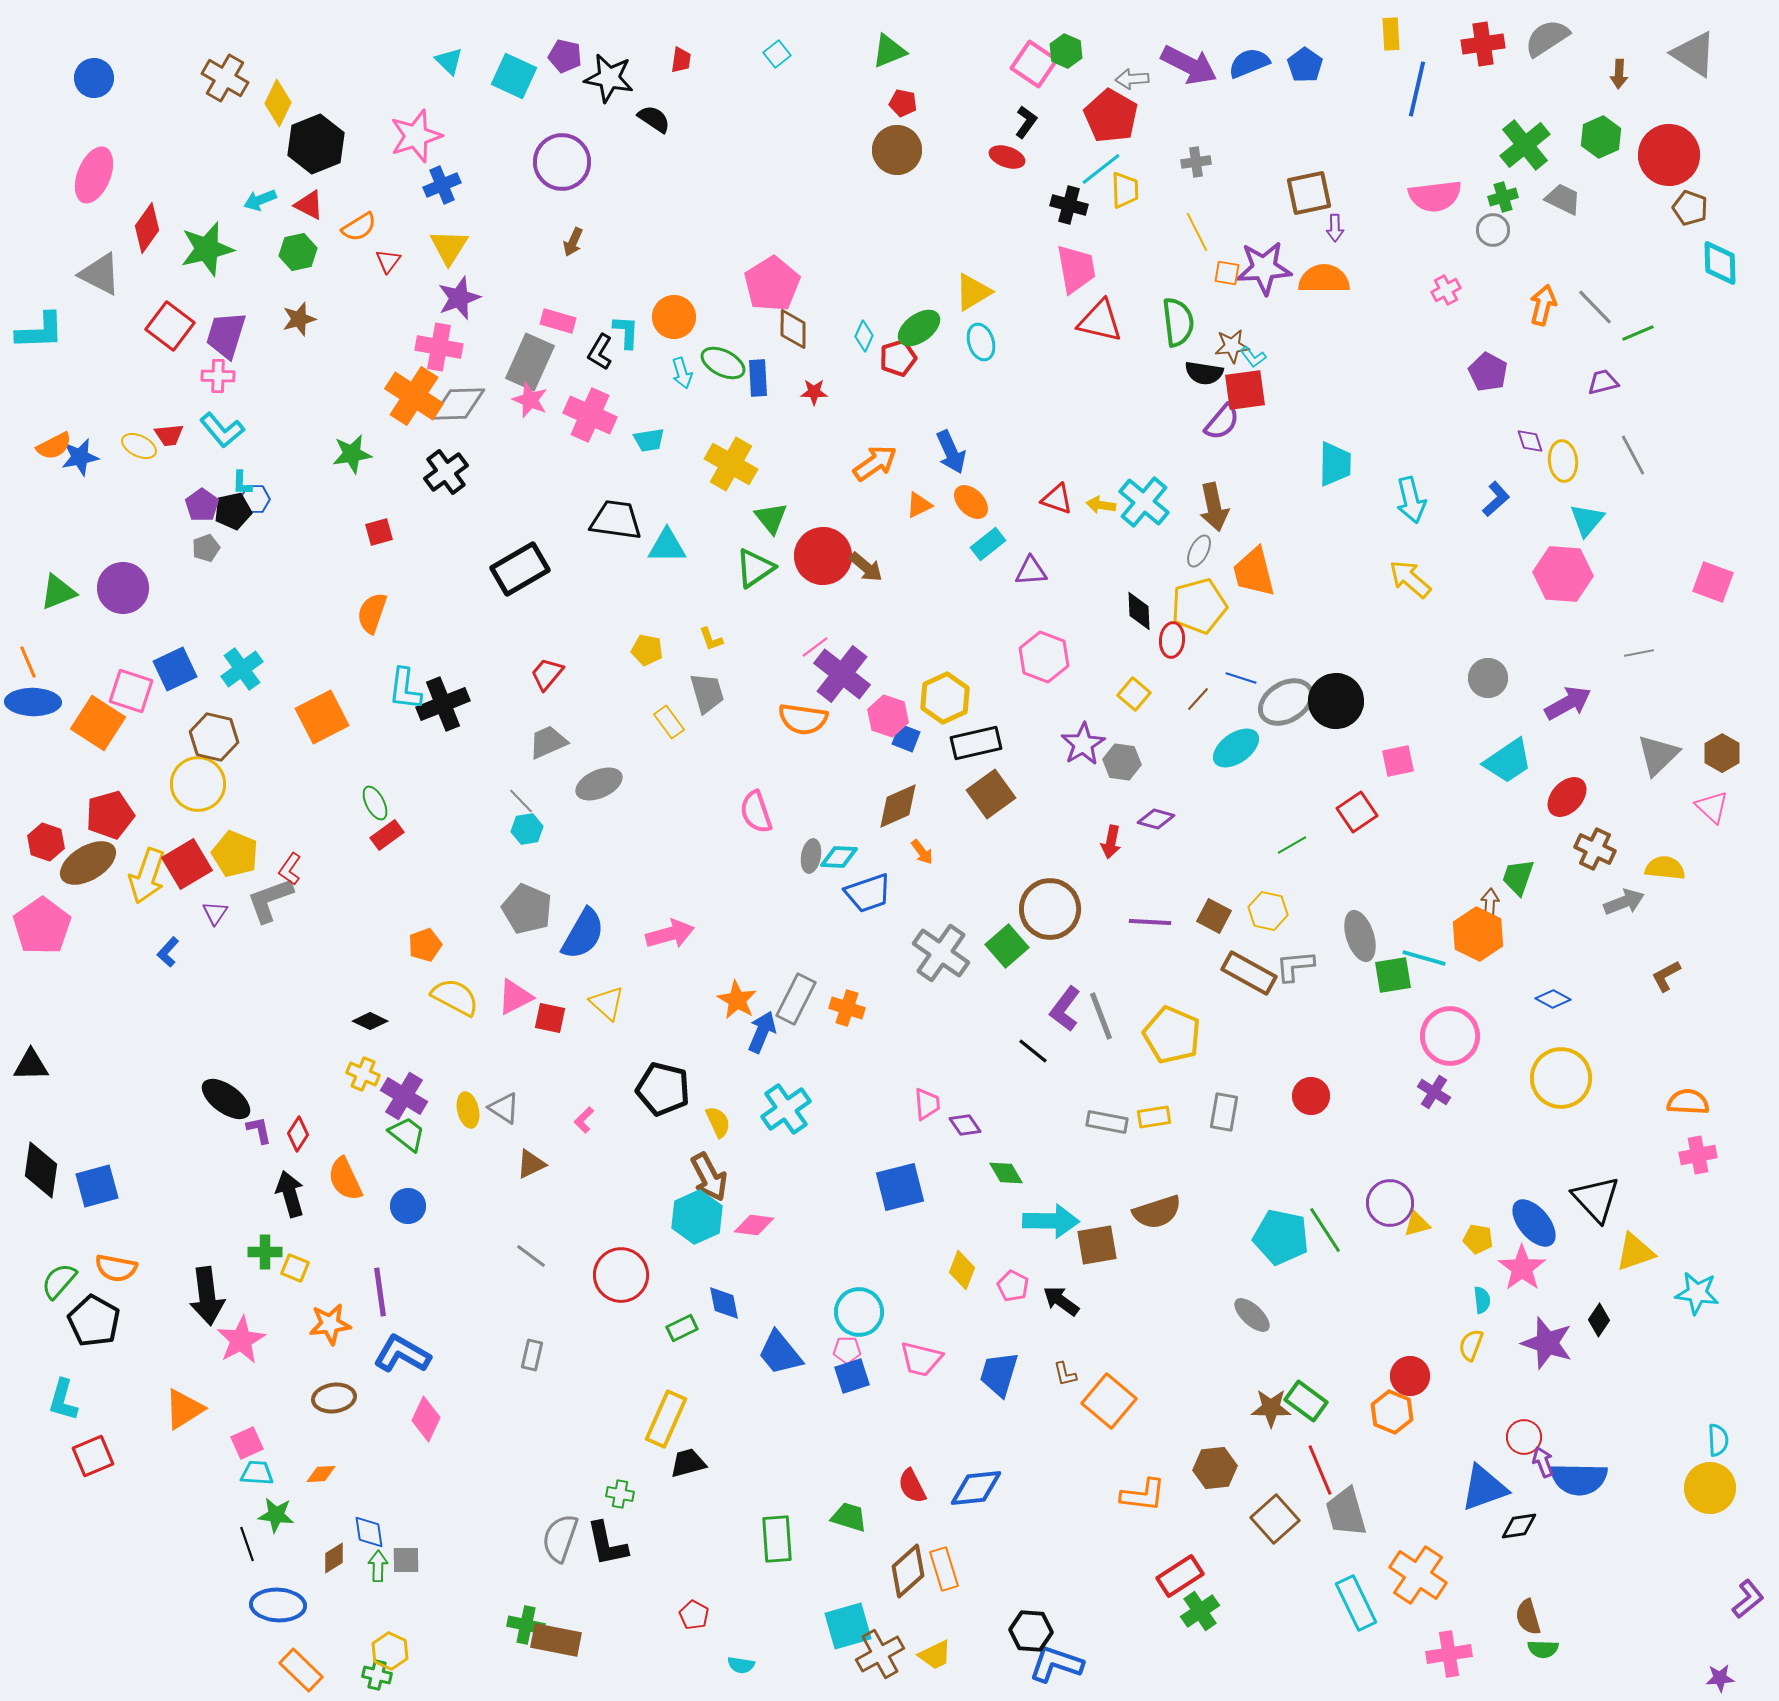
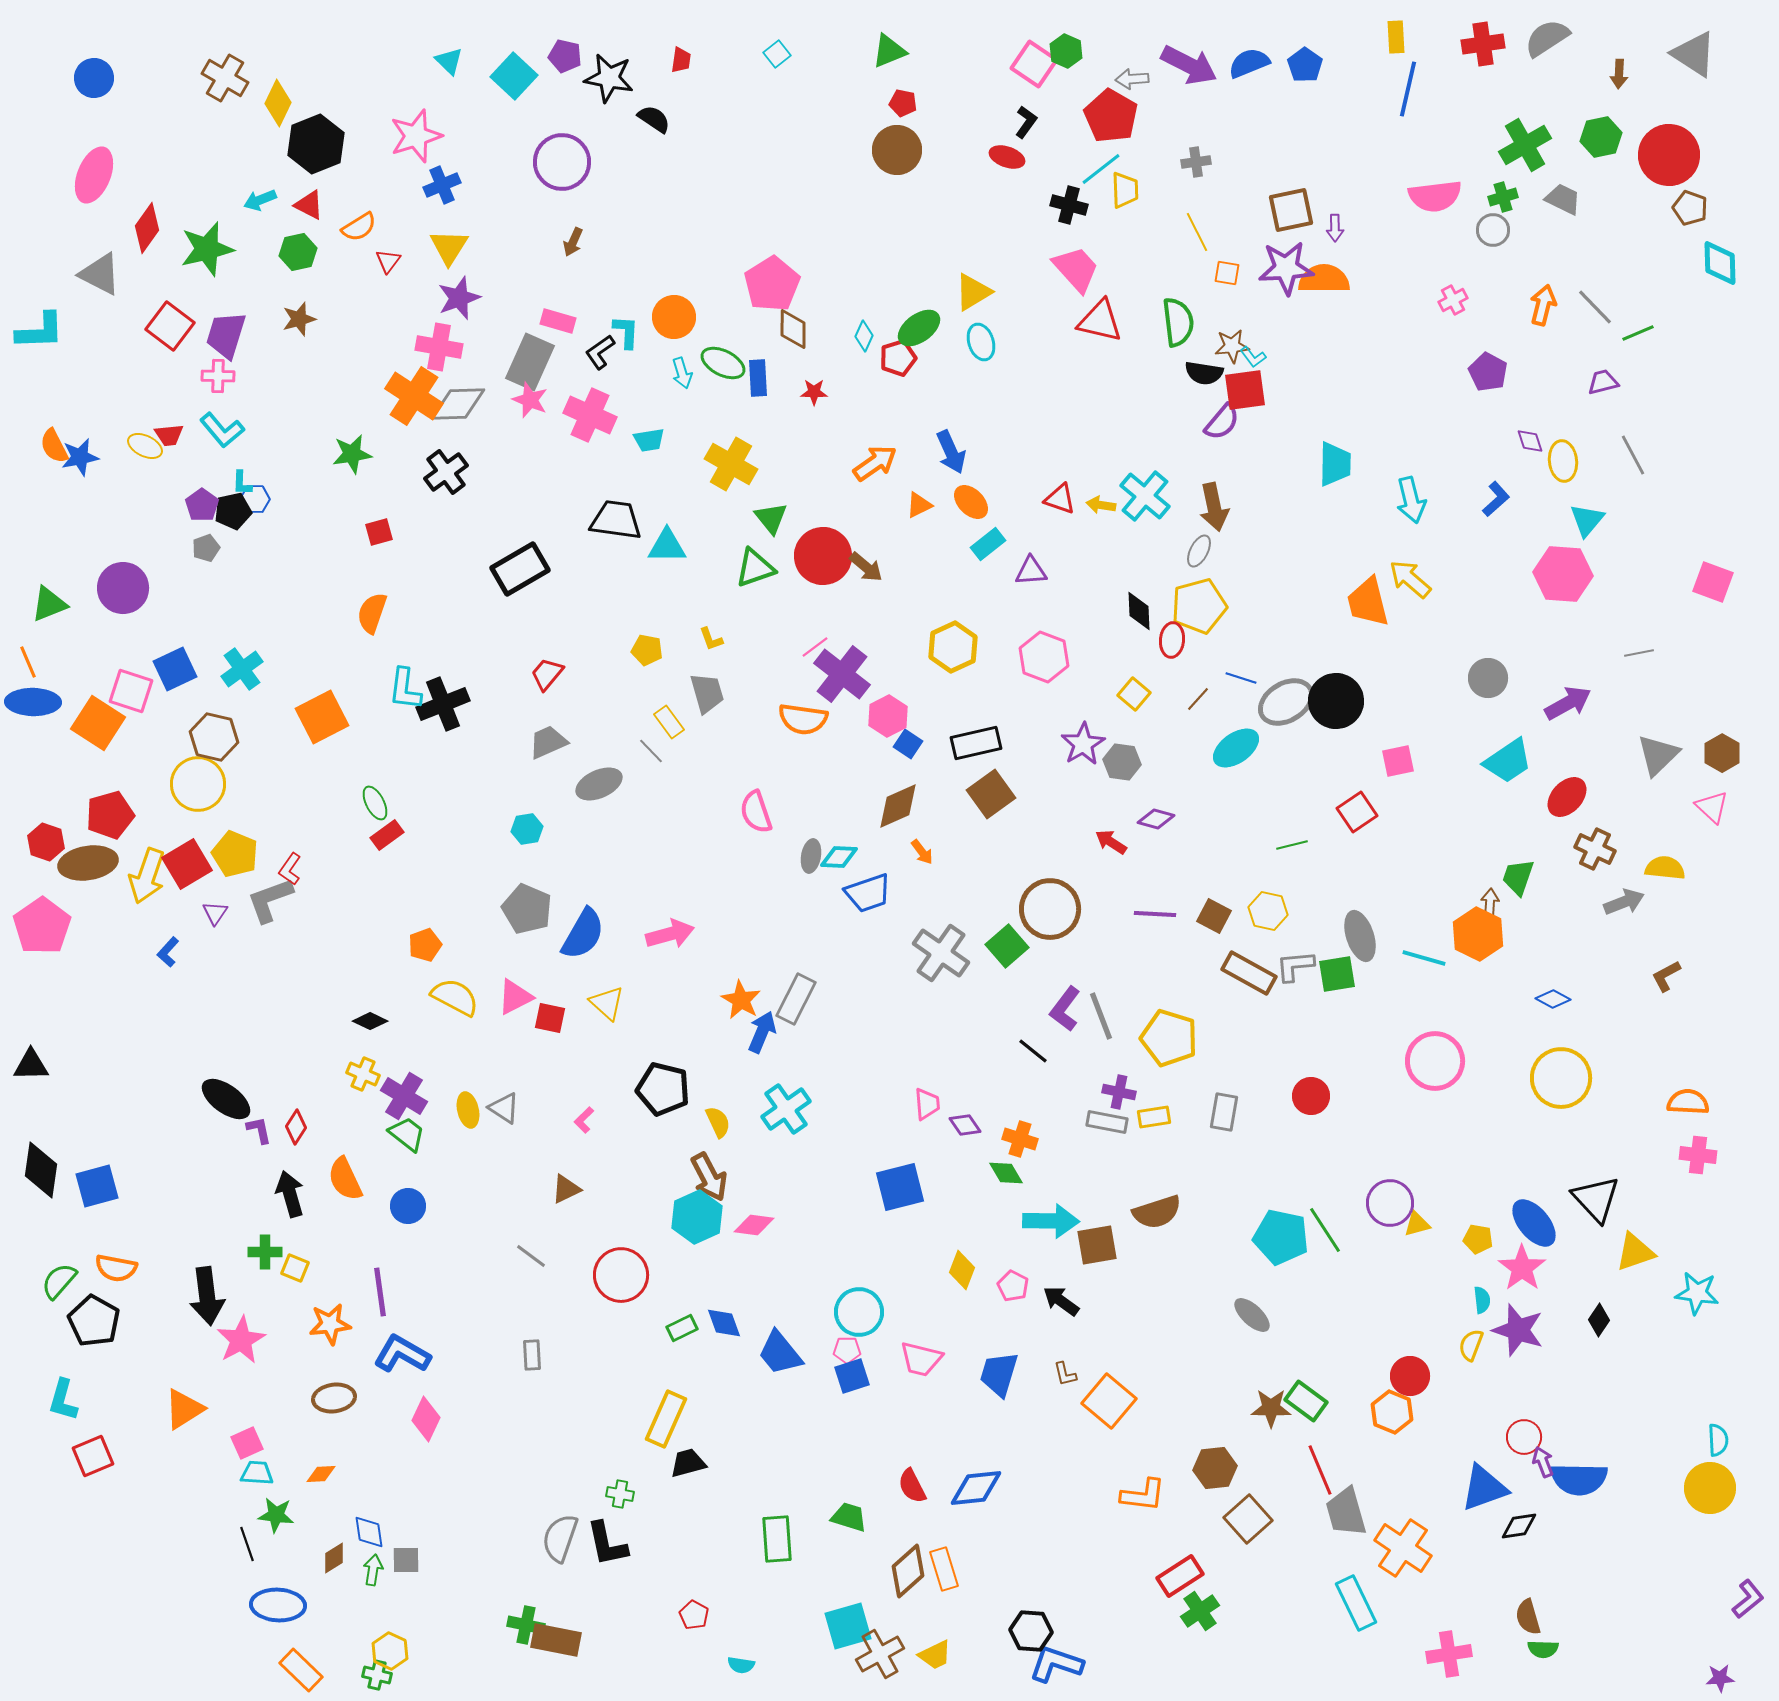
yellow rectangle at (1391, 34): moved 5 px right, 3 px down
cyan square at (514, 76): rotated 18 degrees clockwise
blue line at (1417, 89): moved 9 px left
green hexagon at (1601, 137): rotated 12 degrees clockwise
green cross at (1525, 145): rotated 9 degrees clockwise
brown square at (1309, 193): moved 18 px left, 17 px down
purple star at (1264, 268): moved 22 px right
pink trapezoid at (1076, 269): rotated 32 degrees counterclockwise
pink cross at (1446, 290): moved 7 px right, 10 px down
black L-shape at (600, 352): rotated 24 degrees clockwise
orange semicircle at (54, 446): rotated 90 degrees clockwise
yellow ellipse at (139, 446): moved 6 px right
red triangle at (1057, 499): moved 3 px right
cyan cross at (1144, 502): moved 1 px right, 6 px up
green triangle at (755, 568): rotated 15 degrees clockwise
orange trapezoid at (1254, 572): moved 114 px right, 30 px down
green triangle at (58, 592): moved 9 px left, 12 px down
yellow hexagon at (945, 698): moved 8 px right, 51 px up
pink hexagon at (888, 716): rotated 15 degrees clockwise
blue square at (906, 738): moved 2 px right, 6 px down; rotated 12 degrees clockwise
gray line at (521, 801): moved 130 px right, 50 px up
red arrow at (1111, 842): rotated 112 degrees clockwise
green line at (1292, 845): rotated 16 degrees clockwise
brown ellipse at (88, 863): rotated 22 degrees clockwise
purple line at (1150, 922): moved 5 px right, 8 px up
green square at (1393, 975): moved 56 px left, 1 px up
orange star at (737, 1000): moved 4 px right
orange cross at (847, 1008): moved 173 px right, 131 px down
yellow pentagon at (1172, 1035): moved 3 px left, 3 px down; rotated 6 degrees counterclockwise
pink circle at (1450, 1036): moved 15 px left, 25 px down
purple cross at (1434, 1092): moved 315 px left; rotated 20 degrees counterclockwise
red diamond at (298, 1134): moved 2 px left, 7 px up
pink cross at (1698, 1155): rotated 18 degrees clockwise
brown triangle at (531, 1164): moved 35 px right, 25 px down
blue diamond at (724, 1303): moved 20 px down; rotated 9 degrees counterclockwise
purple star at (1547, 1343): moved 29 px left, 13 px up
gray rectangle at (532, 1355): rotated 16 degrees counterclockwise
brown square at (1275, 1519): moved 27 px left
green arrow at (378, 1566): moved 5 px left, 4 px down; rotated 8 degrees clockwise
orange cross at (1418, 1575): moved 15 px left, 27 px up
